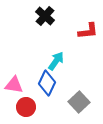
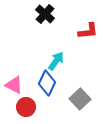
black cross: moved 2 px up
pink triangle: rotated 18 degrees clockwise
gray square: moved 1 px right, 3 px up
